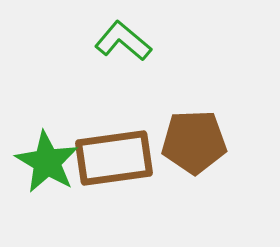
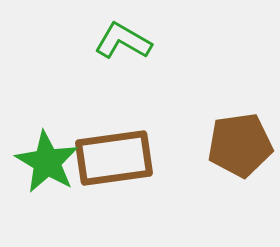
green L-shape: rotated 10 degrees counterclockwise
brown pentagon: moved 46 px right, 3 px down; rotated 6 degrees counterclockwise
